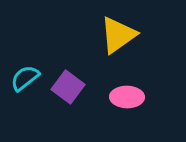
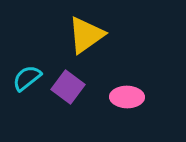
yellow triangle: moved 32 px left
cyan semicircle: moved 2 px right
